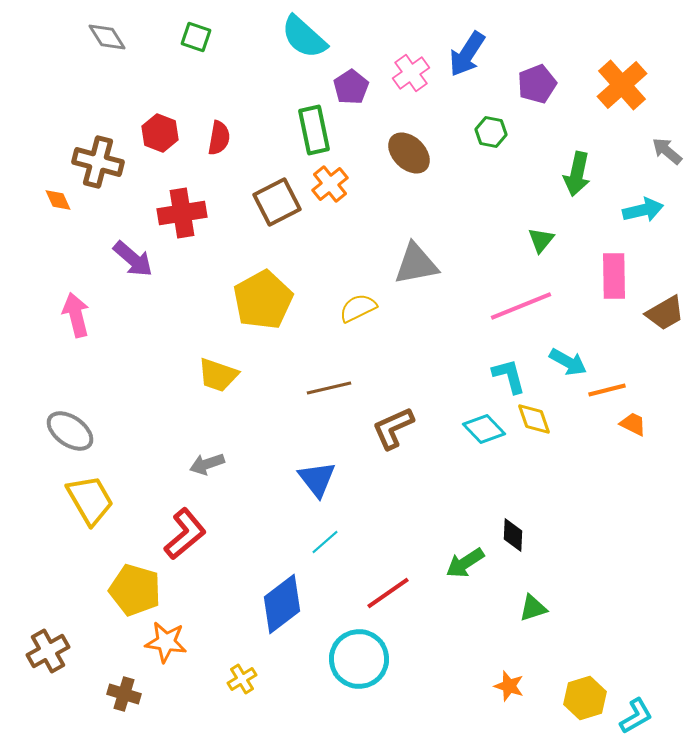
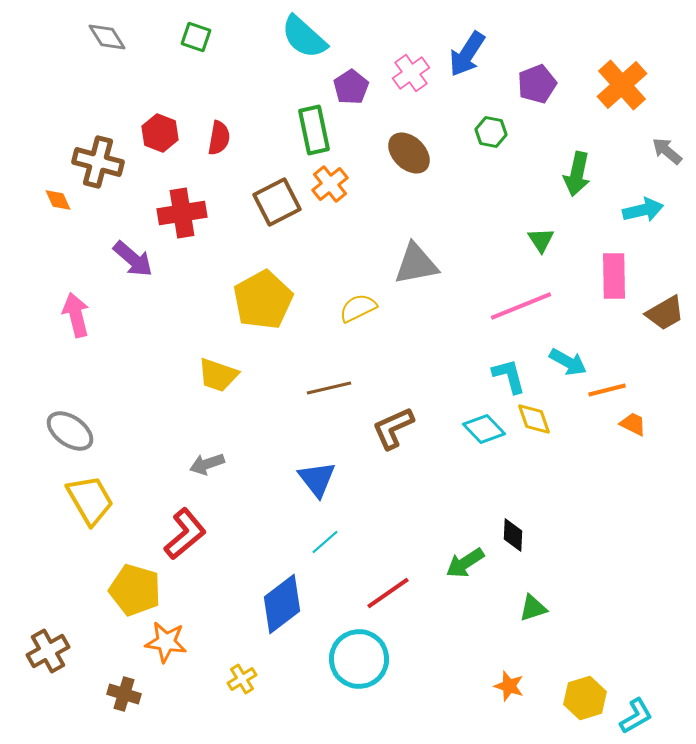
green triangle at (541, 240): rotated 12 degrees counterclockwise
